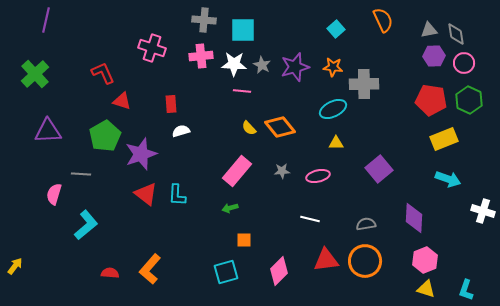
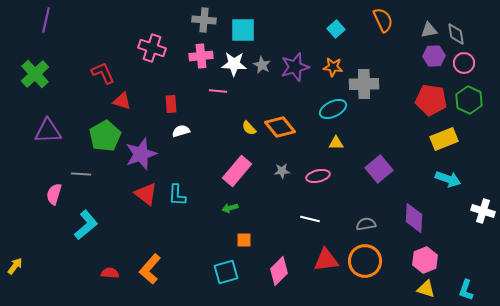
pink line at (242, 91): moved 24 px left
